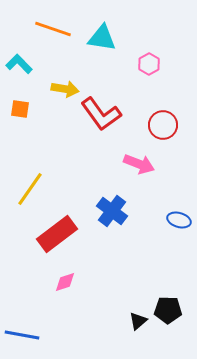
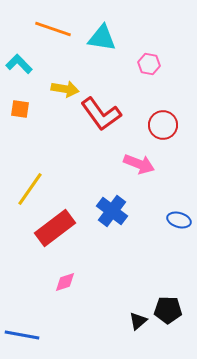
pink hexagon: rotated 20 degrees counterclockwise
red rectangle: moved 2 px left, 6 px up
